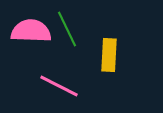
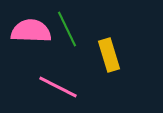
yellow rectangle: rotated 20 degrees counterclockwise
pink line: moved 1 px left, 1 px down
